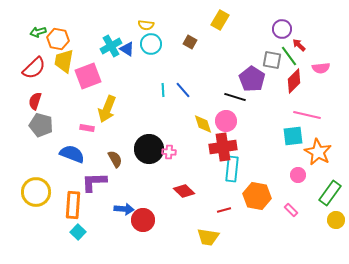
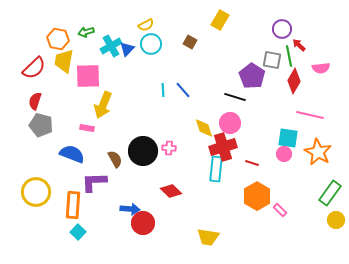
yellow semicircle at (146, 25): rotated 35 degrees counterclockwise
green arrow at (38, 32): moved 48 px right
blue triangle at (127, 49): rotated 42 degrees clockwise
green line at (289, 56): rotated 25 degrees clockwise
pink square at (88, 76): rotated 20 degrees clockwise
purple pentagon at (252, 79): moved 3 px up
red diamond at (294, 81): rotated 15 degrees counterclockwise
yellow arrow at (107, 109): moved 4 px left, 4 px up
pink line at (307, 115): moved 3 px right
pink circle at (226, 121): moved 4 px right, 2 px down
yellow diamond at (203, 124): moved 1 px right, 4 px down
cyan square at (293, 136): moved 5 px left, 2 px down; rotated 15 degrees clockwise
red cross at (223, 147): rotated 8 degrees counterclockwise
black circle at (149, 149): moved 6 px left, 2 px down
pink cross at (169, 152): moved 4 px up
cyan rectangle at (232, 169): moved 16 px left
pink circle at (298, 175): moved 14 px left, 21 px up
red diamond at (184, 191): moved 13 px left
orange hexagon at (257, 196): rotated 20 degrees clockwise
blue arrow at (124, 209): moved 6 px right
red line at (224, 210): moved 28 px right, 47 px up; rotated 32 degrees clockwise
pink rectangle at (291, 210): moved 11 px left
red circle at (143, 220): moved 3 px down
